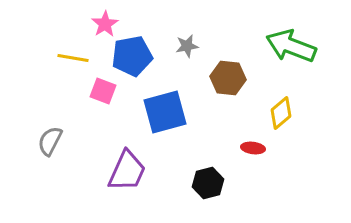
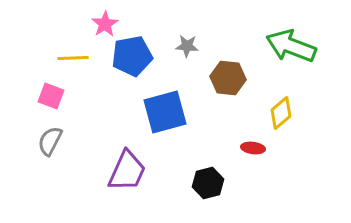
gray star: rotated 15 degrees clockwise
yellow line: rotated 12 degrees counterclockwise
pink square: moved 52 px left, 5 px down
